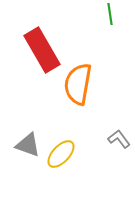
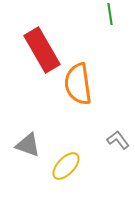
orange semicircle: rotated 18 degrees counterclockwise
gray L-shape: moved 1 px left, 1 px down
yellow ellipse: moved 5 px right, 12 px down
